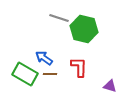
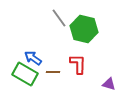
gray line: rotated 36 degrees clockwise
blue arrow: moved 11 px left
red L-shape: moved 1 px left, 3 px up
brown line: moved 3 px right, 2 px up
purple triangle: moved 1 px left, 2 px up
